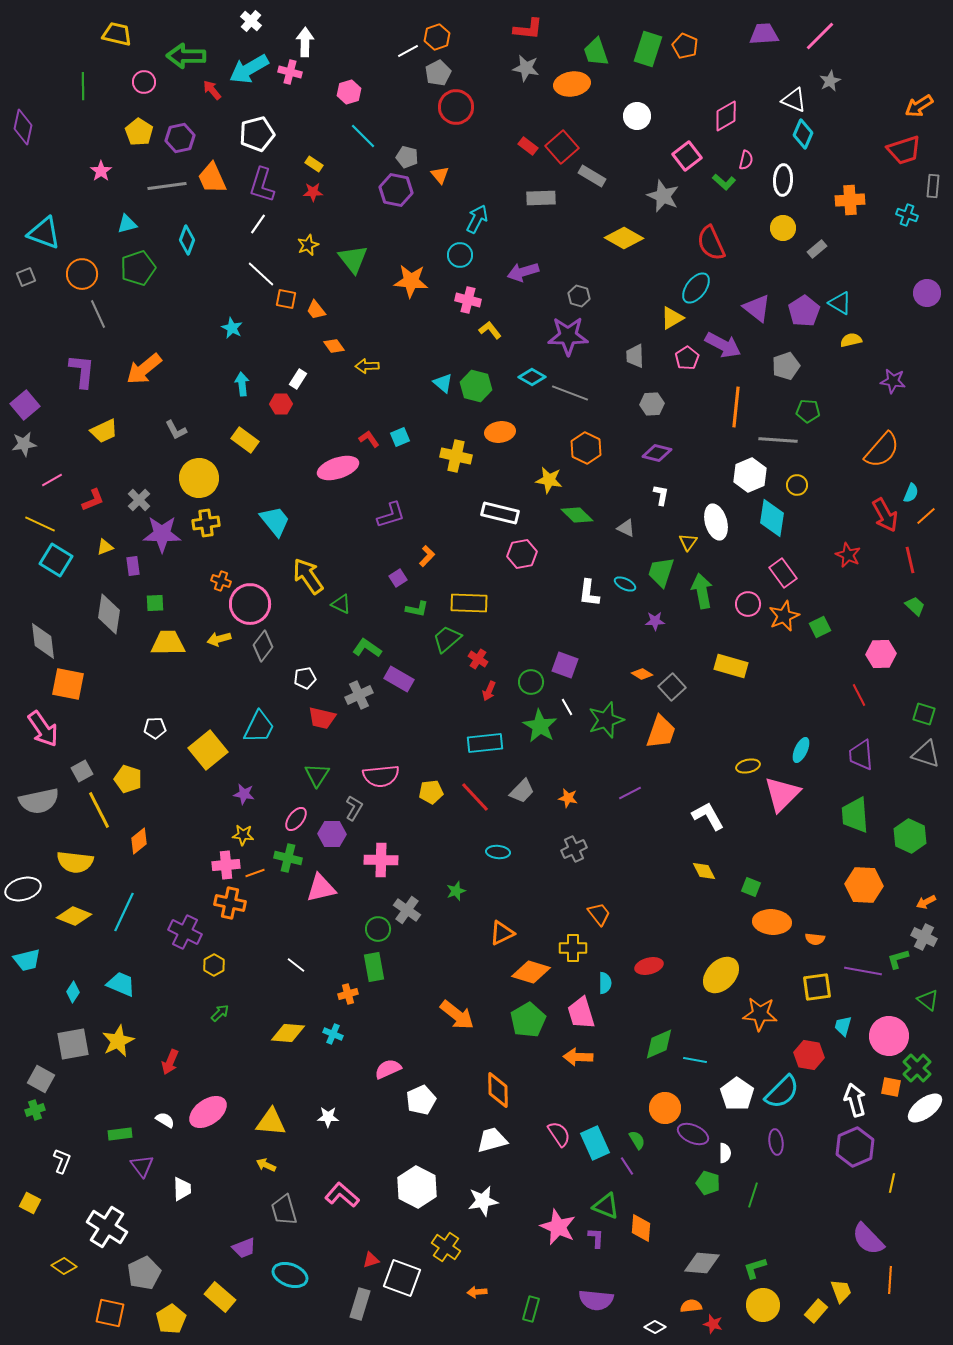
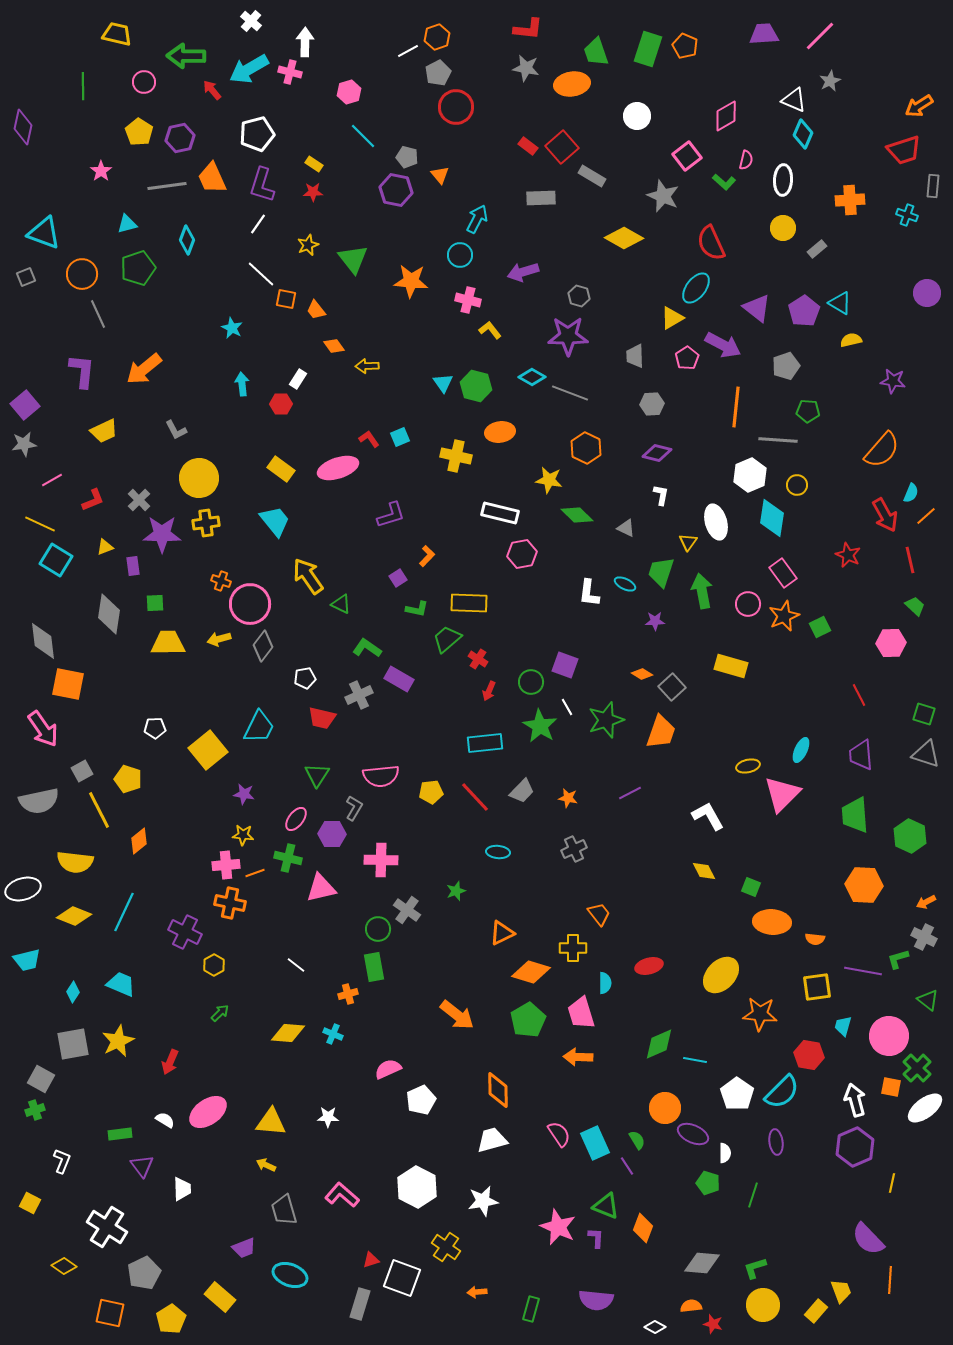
cyan triangle at (443, 383): rotated 15 degrees clockwise
yellow rectangle at (245, 440): moved 36 px right, 29 px down
pink hexagon at (881, 654): moved 10 px right, 11 px up
orange diamond at (641, 1228): moved 2 px right; rotated 16 degrees clockwise
